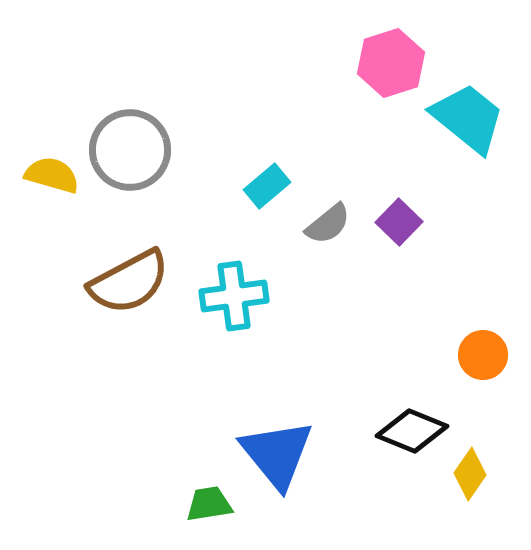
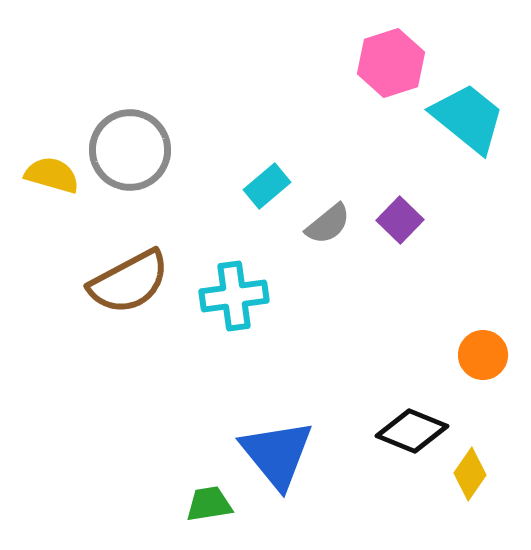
purple square: moved 1 px right, 2 px up
